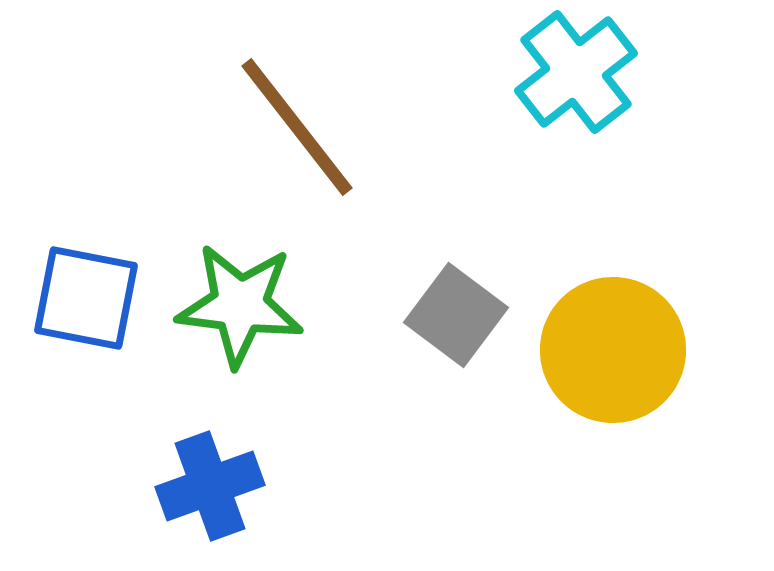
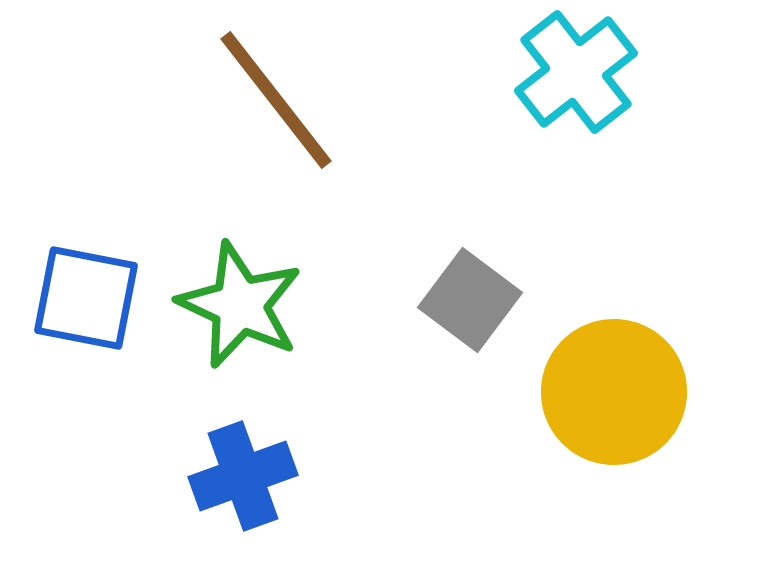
brown line: moved 21 px left, 27 px up
green star: rotated 18 degrees clockwise
gray square: moved 14 px right, 15 px up
yellow circle: moved 1 px right, 42 px down
blue cross: moved 33 px right, 10 px up
